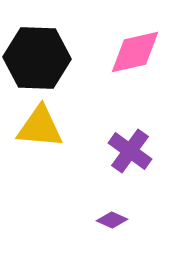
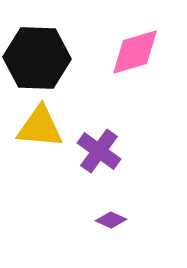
pink diamond: rotated 4 degrees counterclockwise
purple cross: moved 31 px left
purple diamond: moved 1 px left
